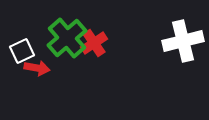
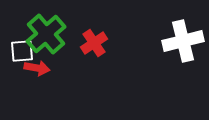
green cross: moved 21 px left, 4 px up
white square: rotated 20 degrees clockwise
